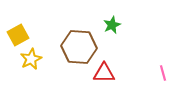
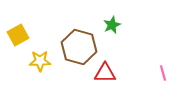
brown hexagon: rotated 12 degrees clockwise
yellow star: moved 9 px right, 2 px down; rotated 25 degrees clockwise
red triangle: moved 1 px right
